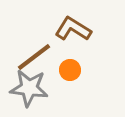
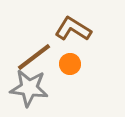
orange circle: moved 6 px up
